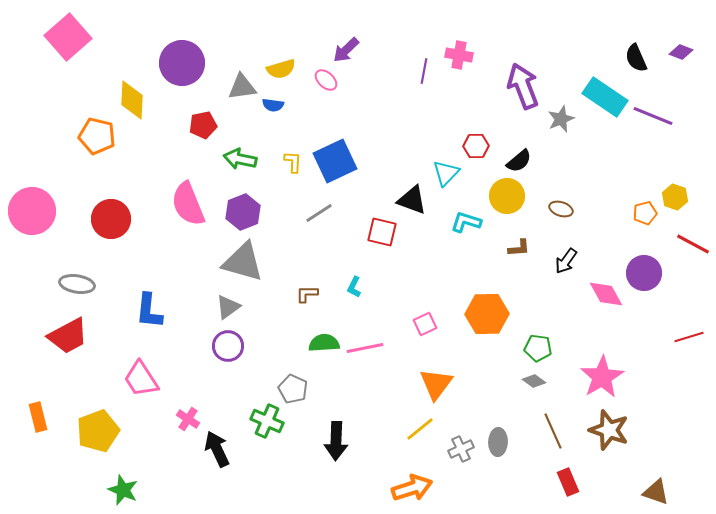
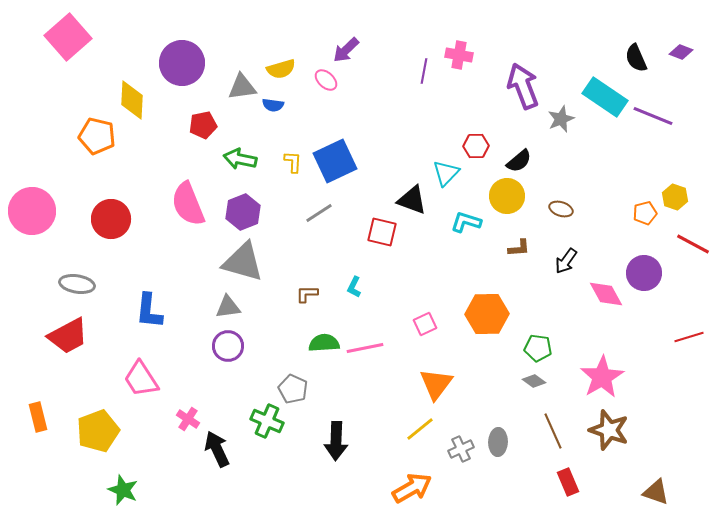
gray triangle at (228, 307): rotated 28 degrees clockwise
orange arrow at (412, 488): rotated 12 degrees counterclockwise
